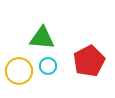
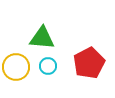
red pentagon: moved 2 px down
yellow circle: moved 3 px left, 4 px up
